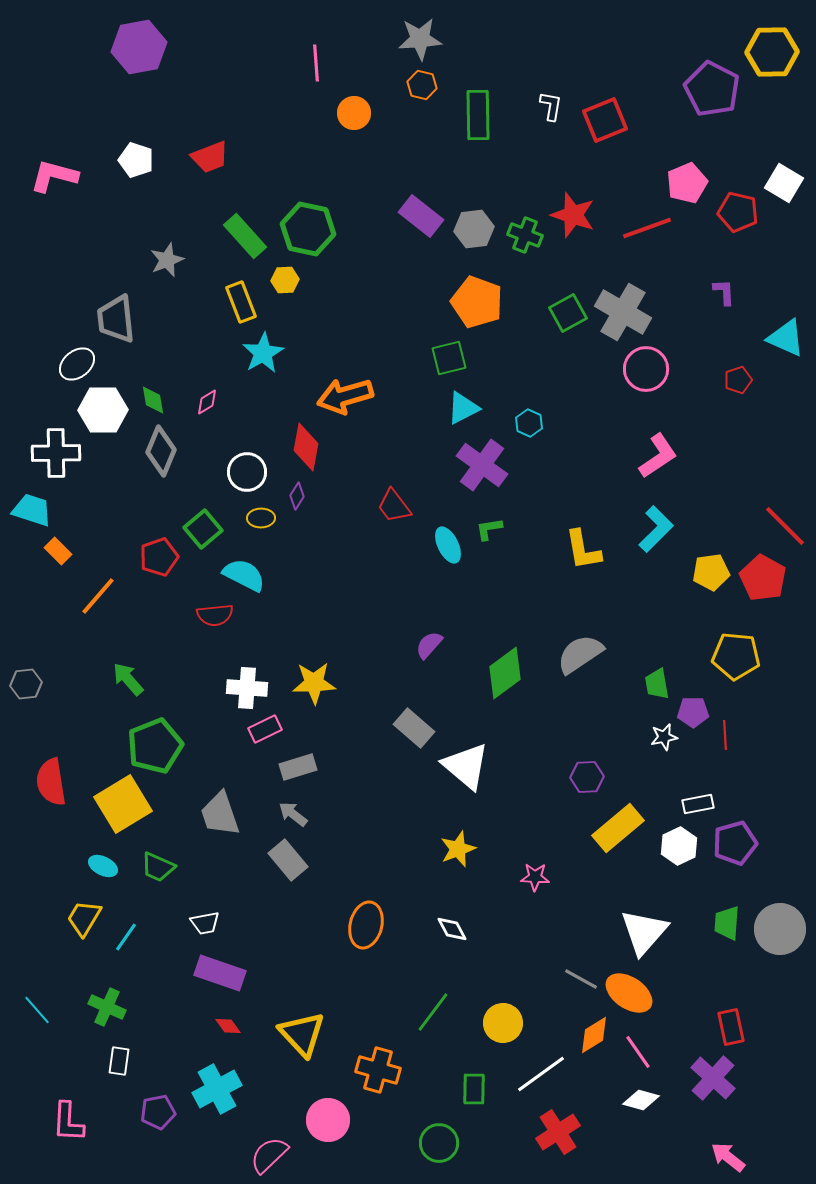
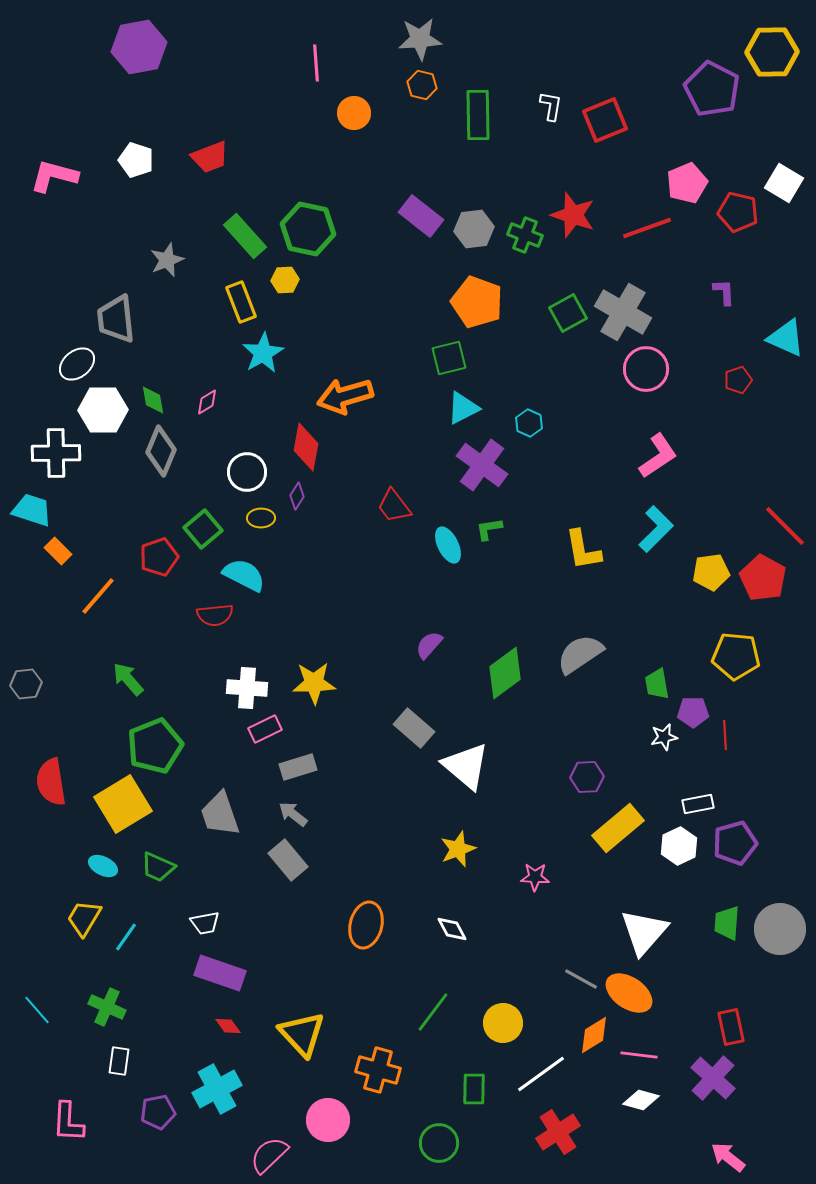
pink line at (638, 1052): moved 1 px right, 3 px down; rotated 48 degrees counterclockwise
